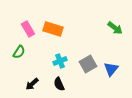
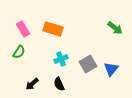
pink rectangle: moved 5 px left
cyan cross: moved 1 px right, 2 px up
